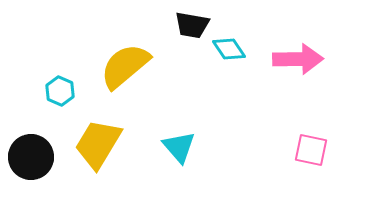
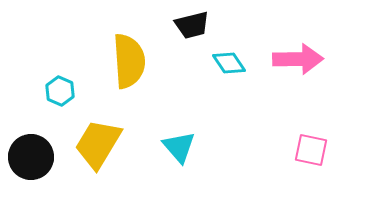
black trapezoid: rotated 24 degrees counterclockwise
cyan diamond: moved 14 px down
yellow semicircle: moved 4 px right, 5 px up; rotated 126 degrees clockwise
